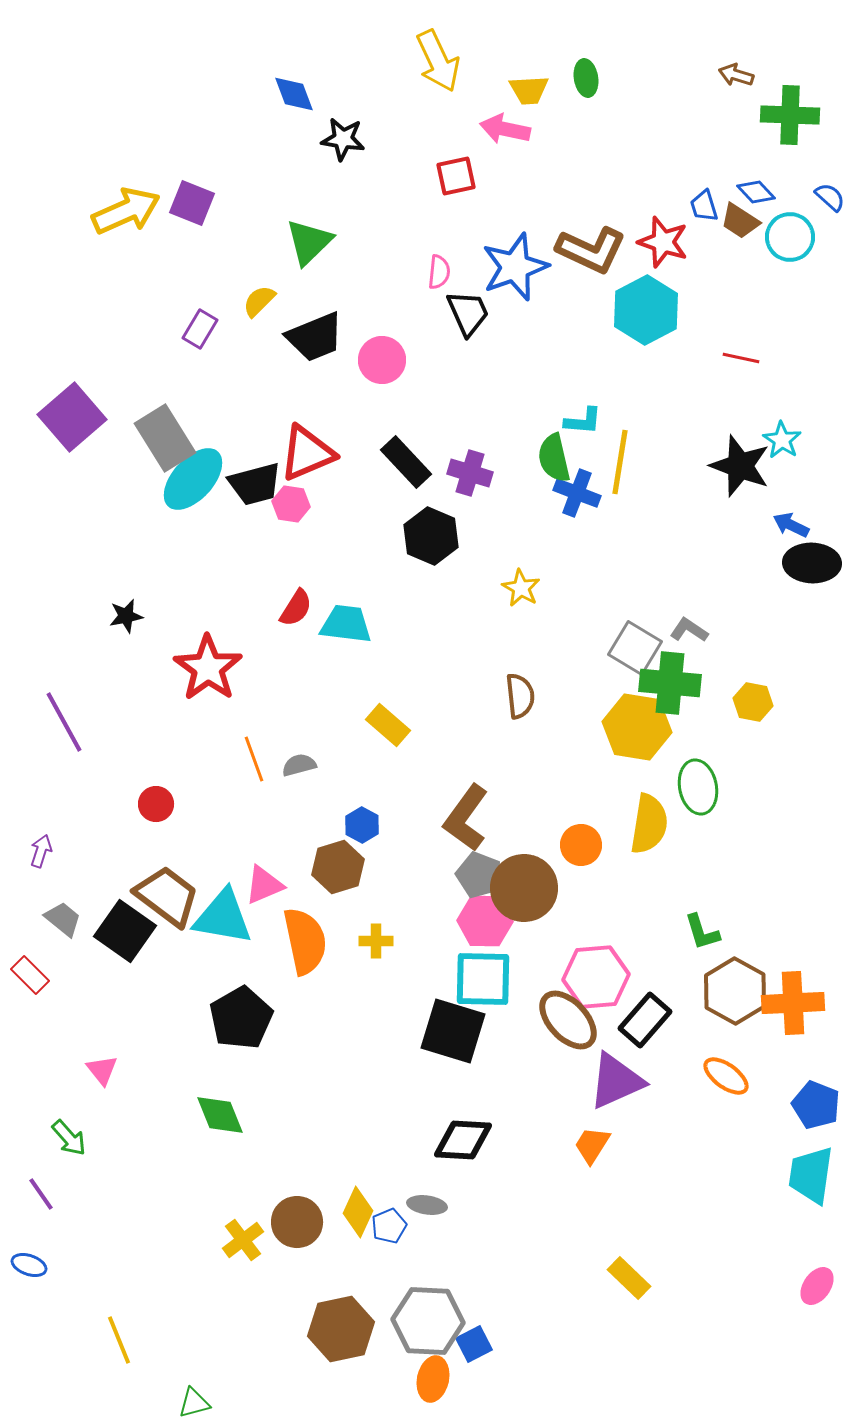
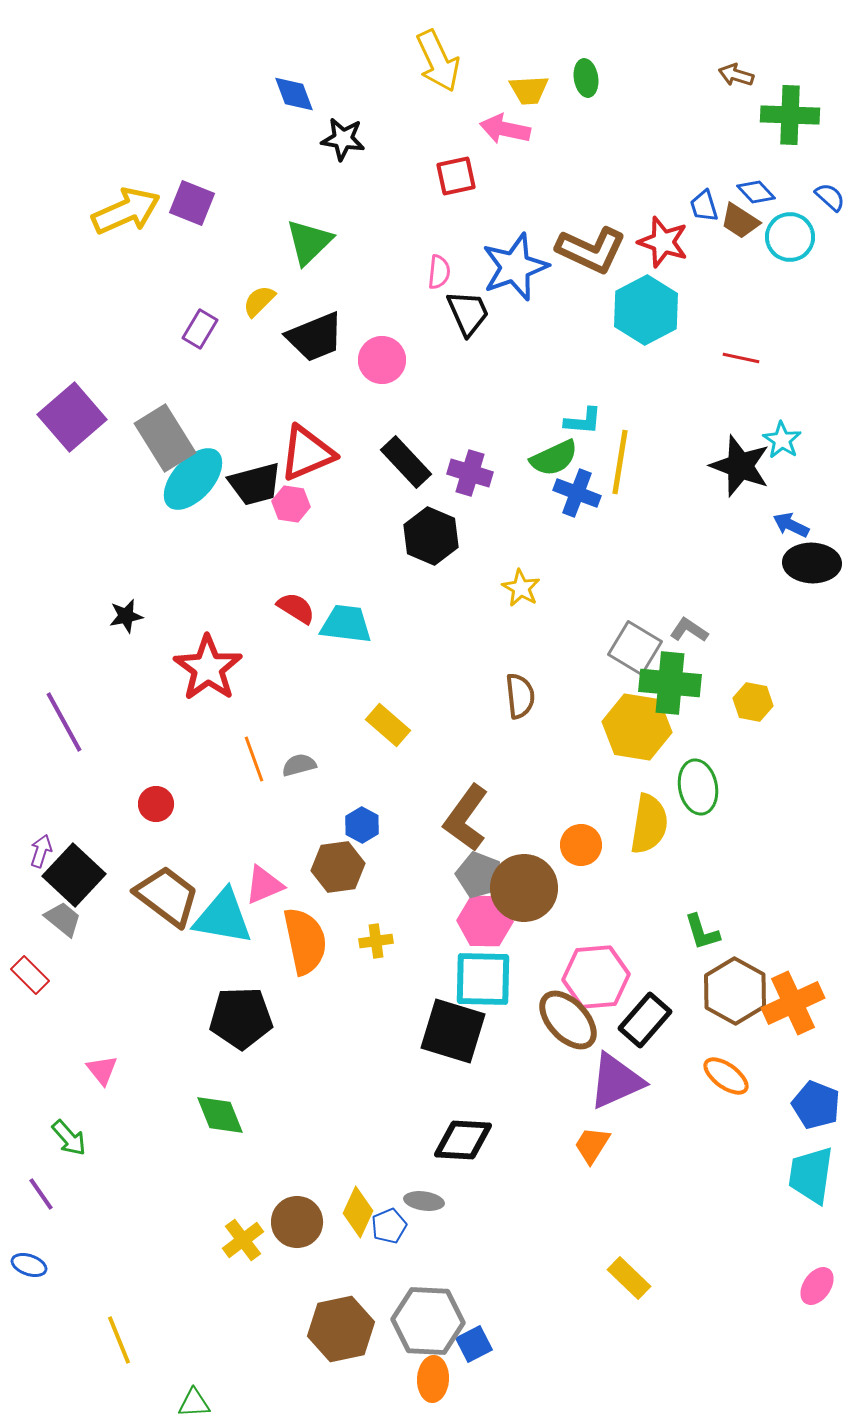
green semicircle at (554, 458): rotated 102 degrees counterclockwise
red semicircle at (296, 608): rotated 90 degrees counterclockwise
brown hexagon at (338, 867): rotated 9 degrees clockwise
black square at (125, 931): moved 51 px left, 56 px up; rotated 8 degrees clockwise
yellow cross at (376, 941): rotated 8 degrees counterclockwise
orange cross at (793, 1003): rotated 22 degrees counterclockwise
black pentagon at (241, 1018): rotated 28 degrees clockwise
gray ellipse at (427, 1205): moved 3 px left, 4 px up
orange ellipse at (433, 1379): rotated 9 degrees counterclockwise
green triangle at (194, 1403): rotated 12 degrees clockwise
